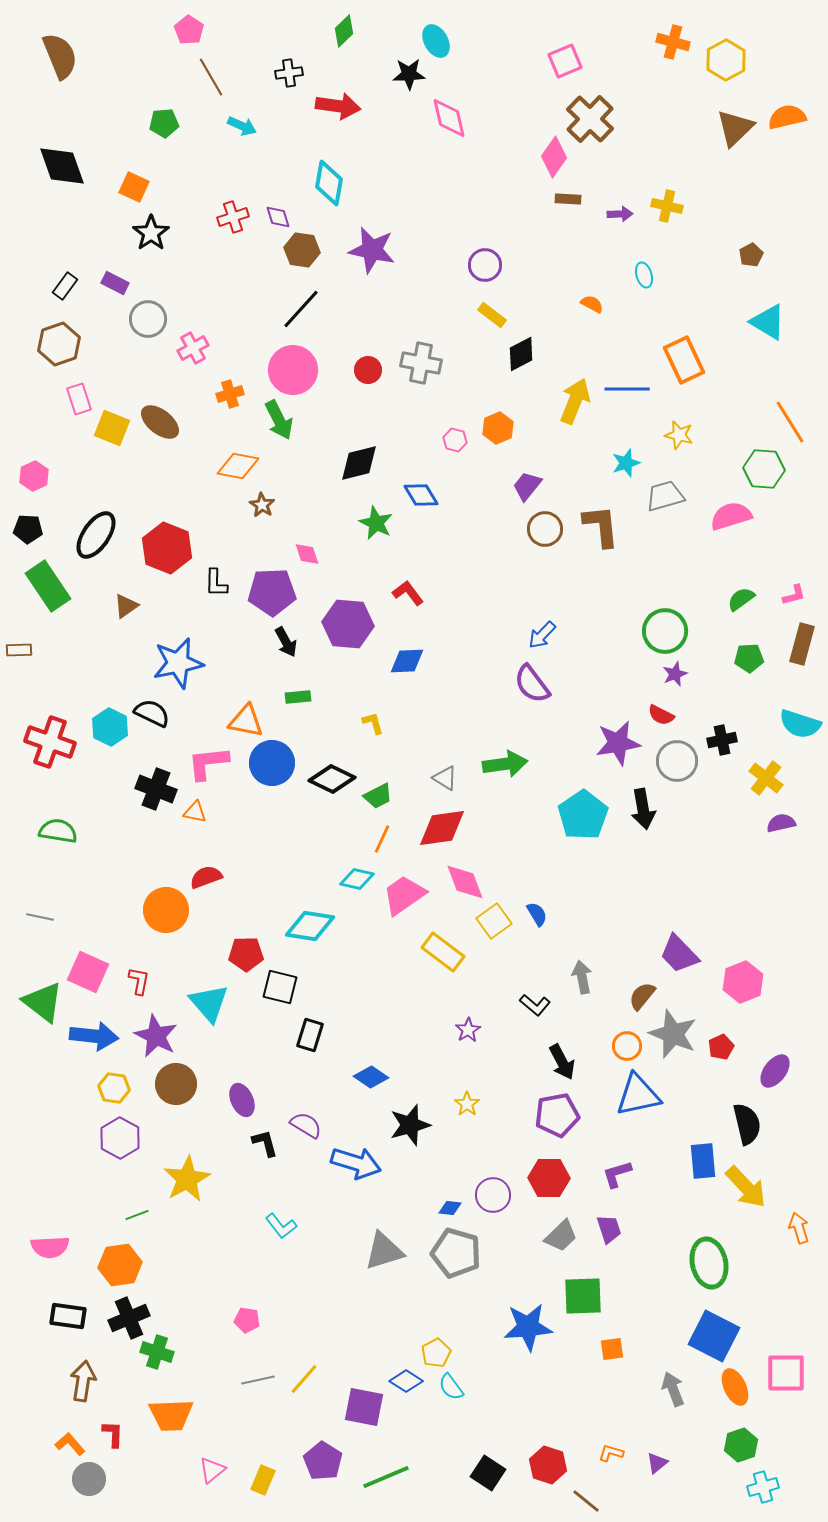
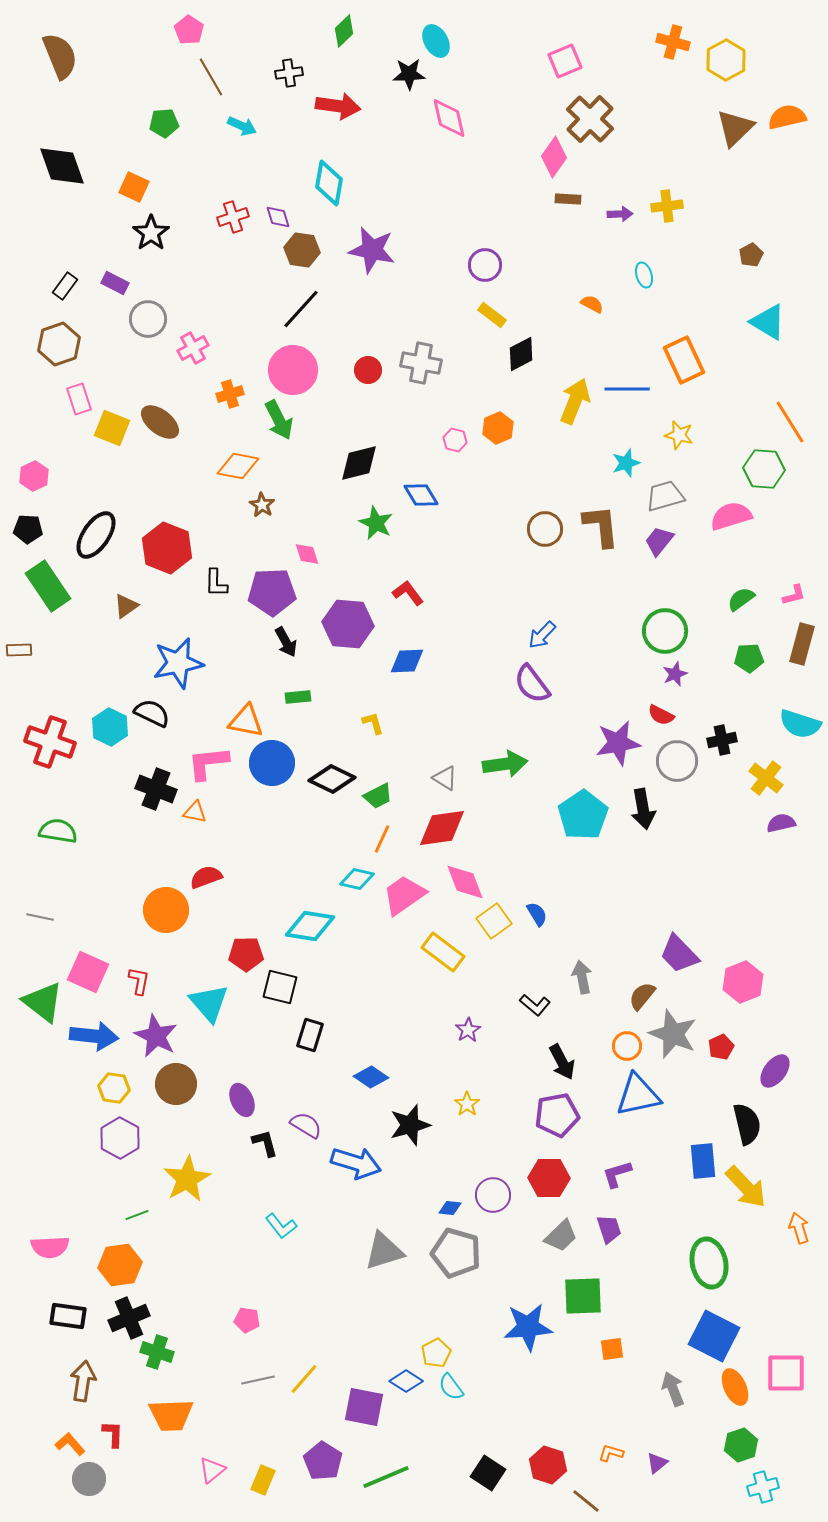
yellow cross at (667, 206): rotated 20 degrees counterclockwise
purple trapezoid at (527, 486): moved 132 px right, 55 px down
